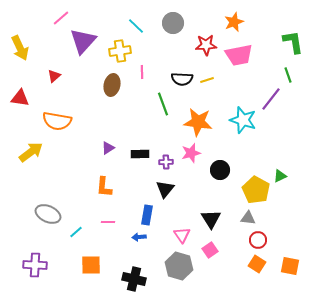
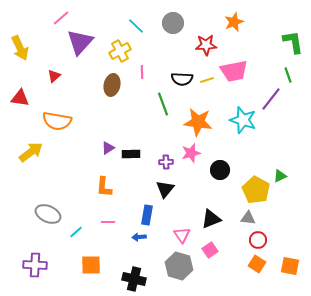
purple triangle at (83, 41): moved 3 px left, 1 px down
yellow cross at (120, 51): rotated 20 degrees counterclockwise
pink trapezoid at (239, 55): moved 5 px left, 16 px down
black rectangle at (140, 154): moved 9 px left
black triangle at (211, 219): rotated 40 degrees clockwise
